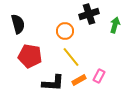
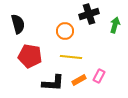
yellow line: rotated 45 degrees counterclockwise
